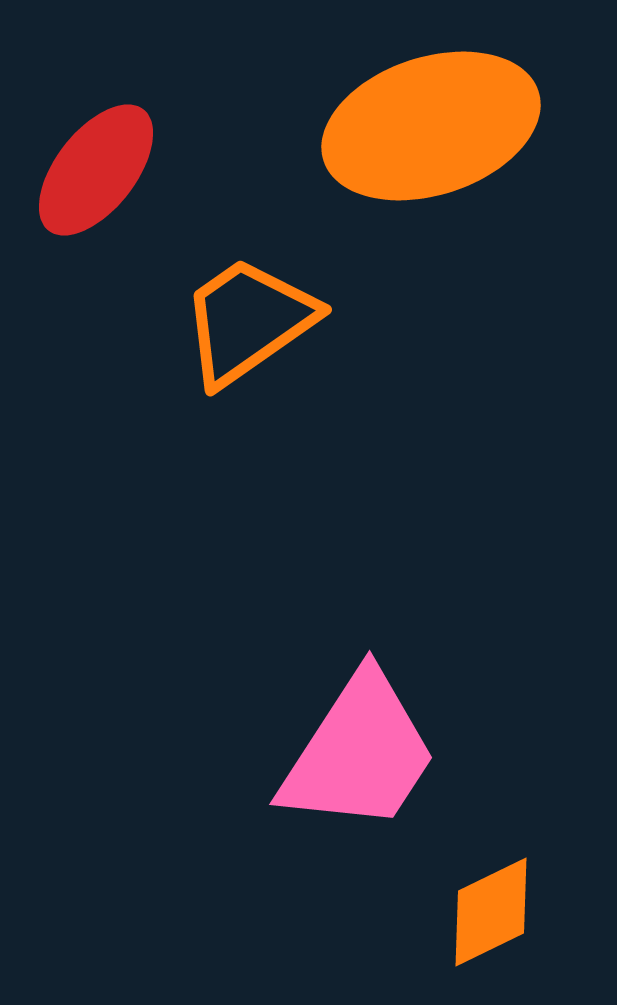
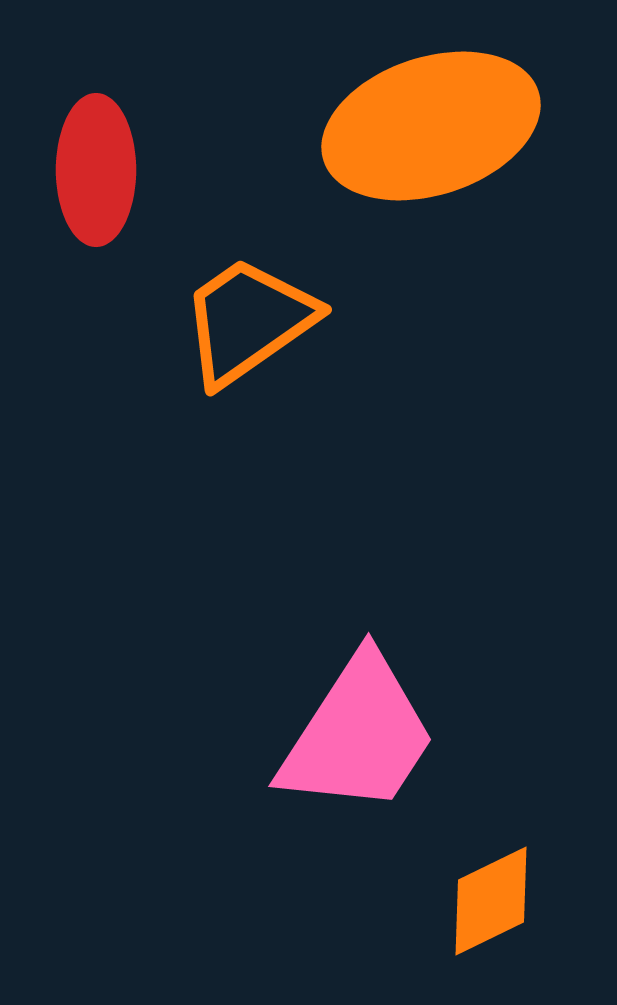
red ellipse: rotated 38 degrees counterclockwise
pink trapezoid: moved 1 px left, 18 px up
orange diamond: moved 11 px up
